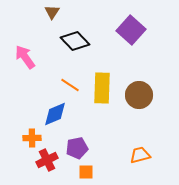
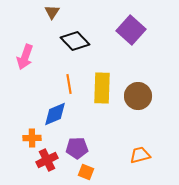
pink arrow: rotated 125 degrees counterclockwise
orange line: moved 1 px left, 1 px up; rotated 48 degrees clockwise
brown circle: moved 1 px left, 1 px down
purple pentagon: rotated 10 degrees clockwise
orange square: rotated 21 degrees clockwise
